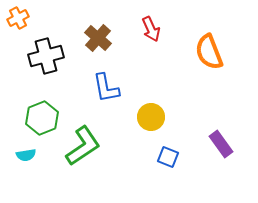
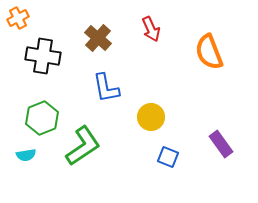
black cross: moved 3 px left; rotated 24 degrees clockwise
